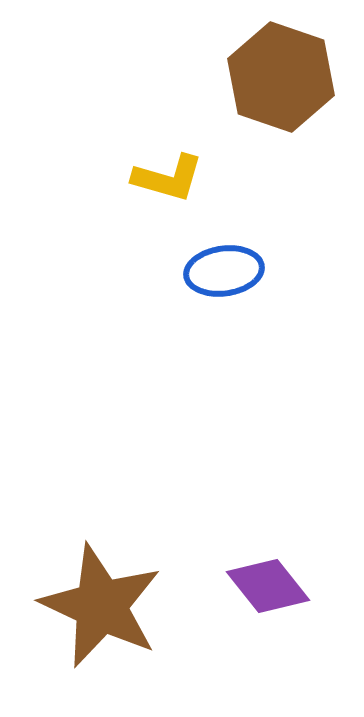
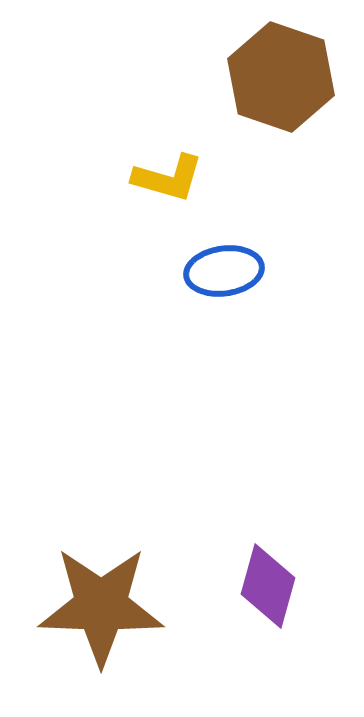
purple diamond: rotated 54 degrees clockwise
brown star: rotated 23 degrees counterclockwise
